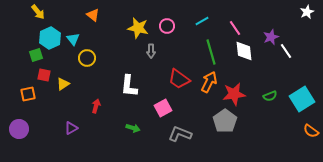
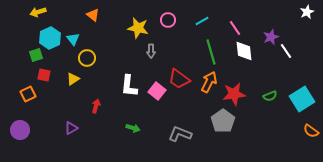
yellow arrow: rotated 112 degrees clockwise
pink circle: moved 1 px right, 6 px up
yellow triangle: moved 10 px right, 5 px up
orange square: rotated 14 degrees counterclockwise
pink square: moved 6 px left, 17 px up; rotated 24 degrees counterclockwise
gray pentagon: moved 2 px left
purple circle: moved 1 px right, 1 px down
